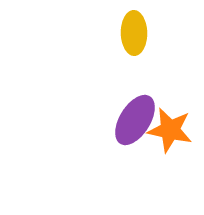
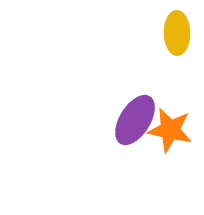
yellow ellipse: moved 43 px right
